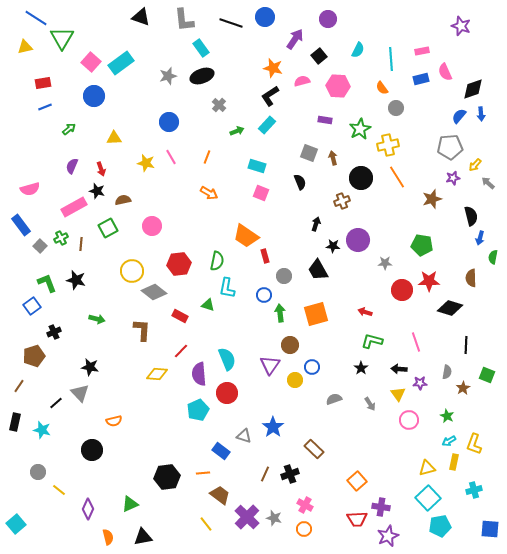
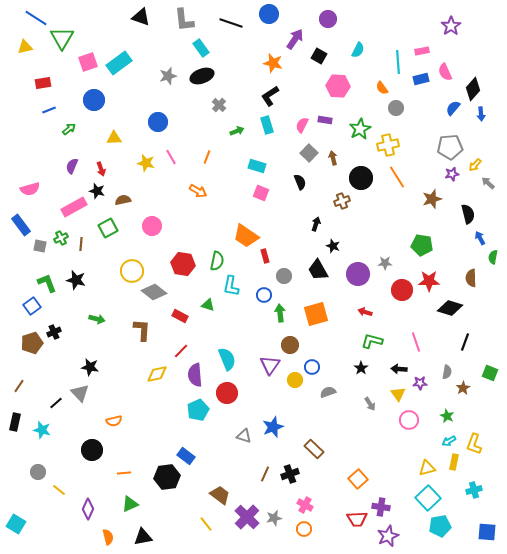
blue circle at (265, 17): moved 4 px right, 3 px up
purple star at (461, 26): moved 10 px left; rotated 18 degrees clockwise
black square at (319, 56): rotated 21 degrees counterclockwise
cyan line at (391, 59): moved 7 px right, 3 px down
pink square at (91, 62): moved 3 px left; rotated 30 degrees clockwise
cyan rectangle at (121, 63): moved 2 px left
orange star at (273, 68): moved 5 px up
pink semicircle at (302, 81): moved 44 px down; rotated 49 degrees counterclockwise
black diamond at (473, 89): rotated 30 degrees counterclockwise
blue circle at (94, 96): moved 4 px down
blue line at (45, 107): moved 4 px right, 3 px down
blue semicircle at (459, 116): moved 6 px left, 8 px up
blue circle at (169, 122): moved 11 px left
cyan rectangle at (267, 125): rotated 60 degrees counterclockwise
gray square at (309, 153): rotated 24 degrees clockwise
purple star at (453, 178): moved 1 px left, 4 px up
orange arrow at (209, 193): moved 11 px left, 2 px up
black semicircle at (471, 216): moved 3 px left, 2 px up
blue arrow at (480, 238): rotated 136 degrees clockwise
purple circle at (358, 240): moved 34 px down
gray square at (40, 246): rotated 32 degrees counterclockwise
black star at (333, 246): rotated 16 degrees clockwise
red hexagon at (179, 264): moved 4 px right; rotated 15 degrees clockwise
cyan L-shape at (227, 288): moved 4 px right, 2 px up
black line at (466, 345): moved 1 px left, 3 px up; rotated 18 degrees clockwise
brown pentagon at (34, 356): moved 2 px left, 13 px up
yellow diamond at (157, 374): rotated 15 degrees counterclockwise
purple semicircle at (199, 374): moved 4 px left, 1 px down
green square at (487, 375): moved 3 px right, 2 px up
gray semicircle at (334, 399): moved 6 px left, 7 px up
blue star at (273, 427): rotated 15 degrees clockwise
blue rectangle at (221, 451): moved 35 px left, 5 px down
orange line at (203, 473): moved 79 px left
orange square at (357, 481): moved 1 px right, 2 px up
gray star at (274, 518): rotated 28 degrees counterclockwise
cyan square at (16, 524): rotated 18 degrees counterclockwise
blue square at (490, 529): moved 3 px left, 3 px down
